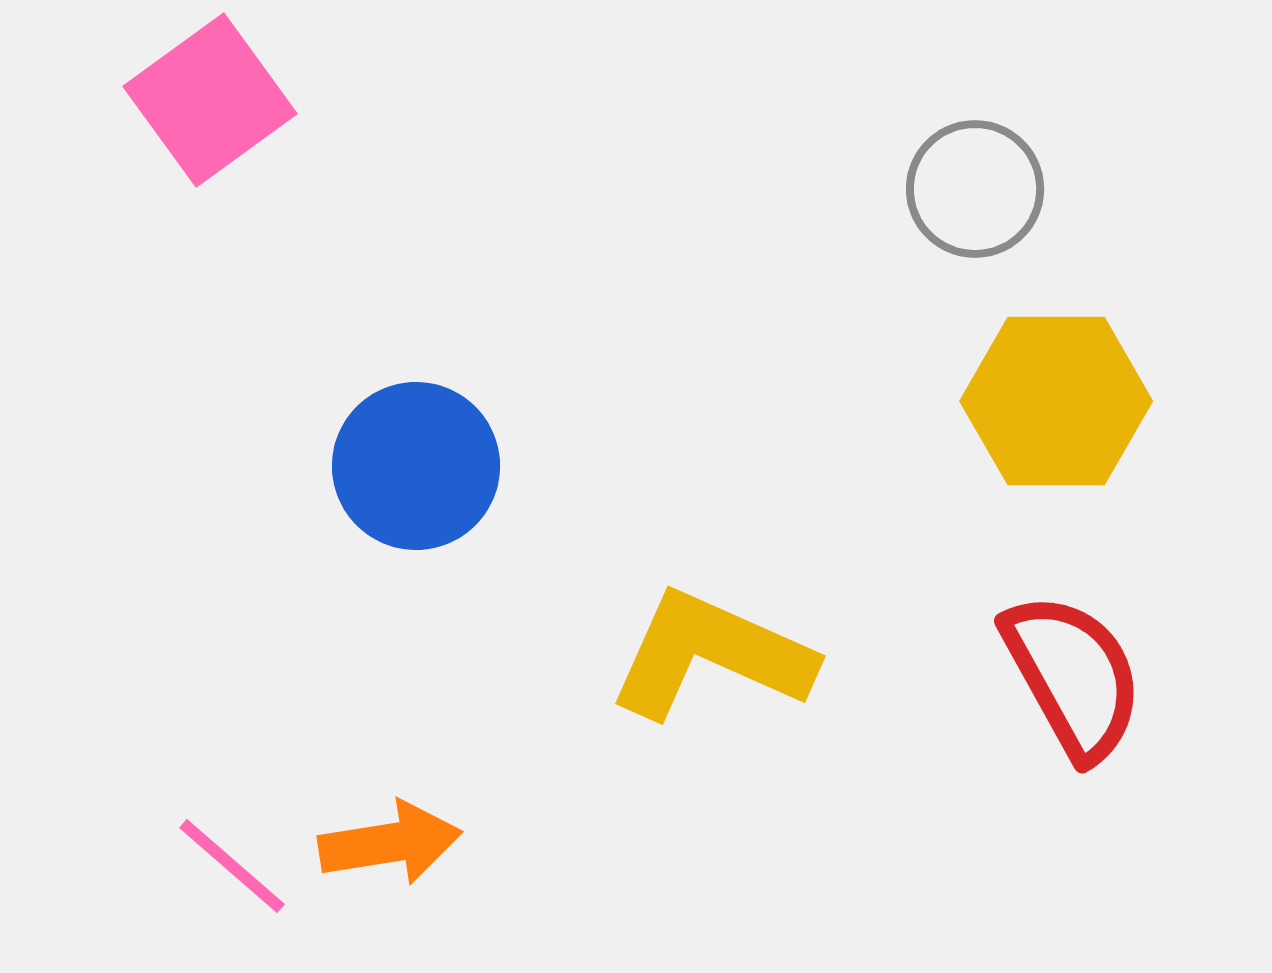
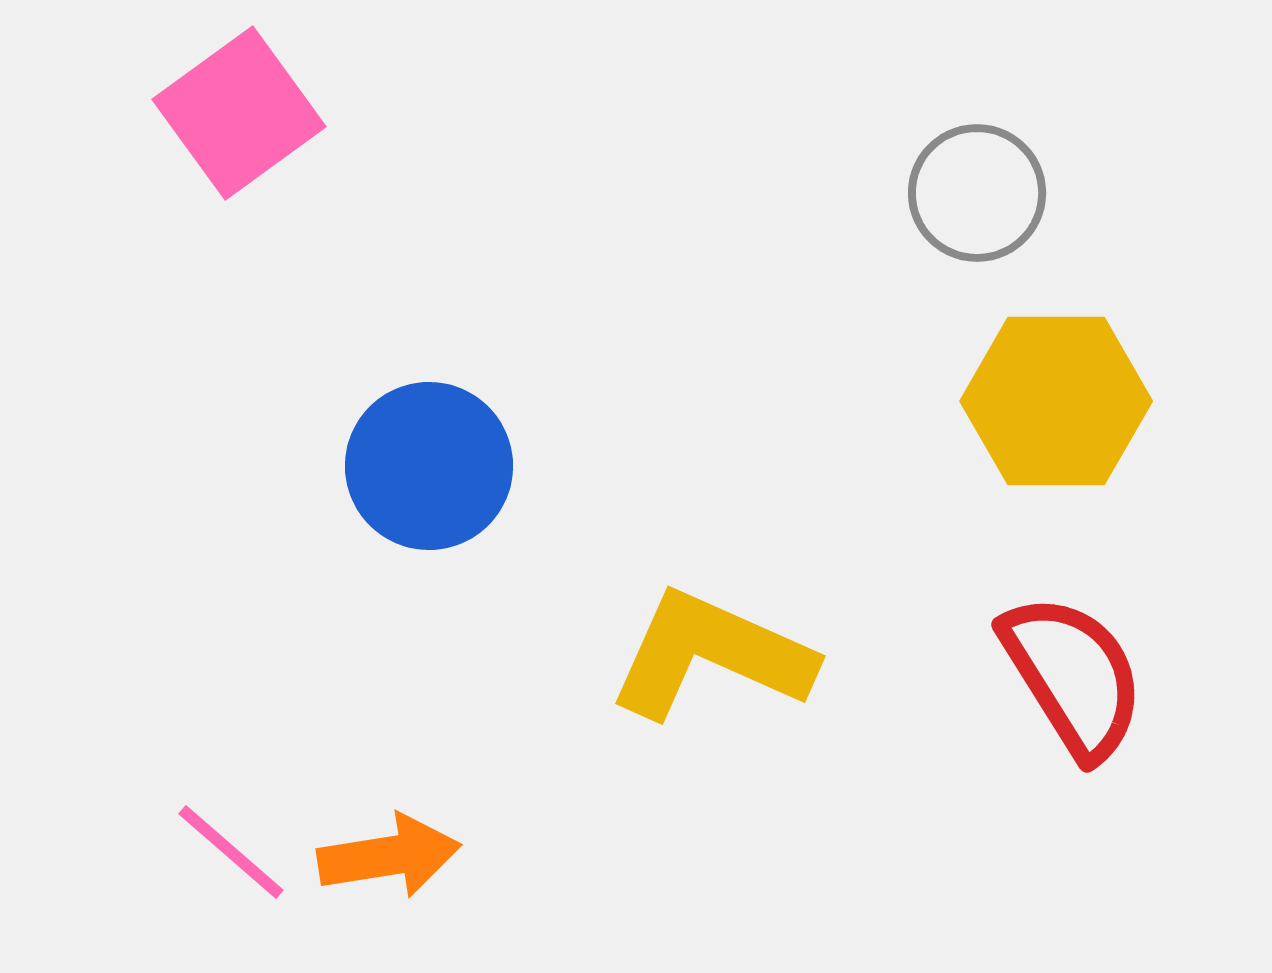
pink square: moved 29 px right, 13 px down
gray circle: moved 2 px right, 4 px down
blue circle: moved 13 px right
red semicircle: rotated 3 degrees counterclockwise
orange arrow: moved 1 px left, 13 px down
pink line: moved 1 px left, 14 px up
